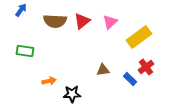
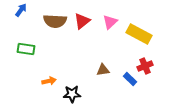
yellow rectangle: moved 3 px up; rotated 65 degrees clockwise
green rectangle: moved 1 px right, 2 px up
red cross: moved 1 px left, 1 px up; rotated 14 degrees clockwise
